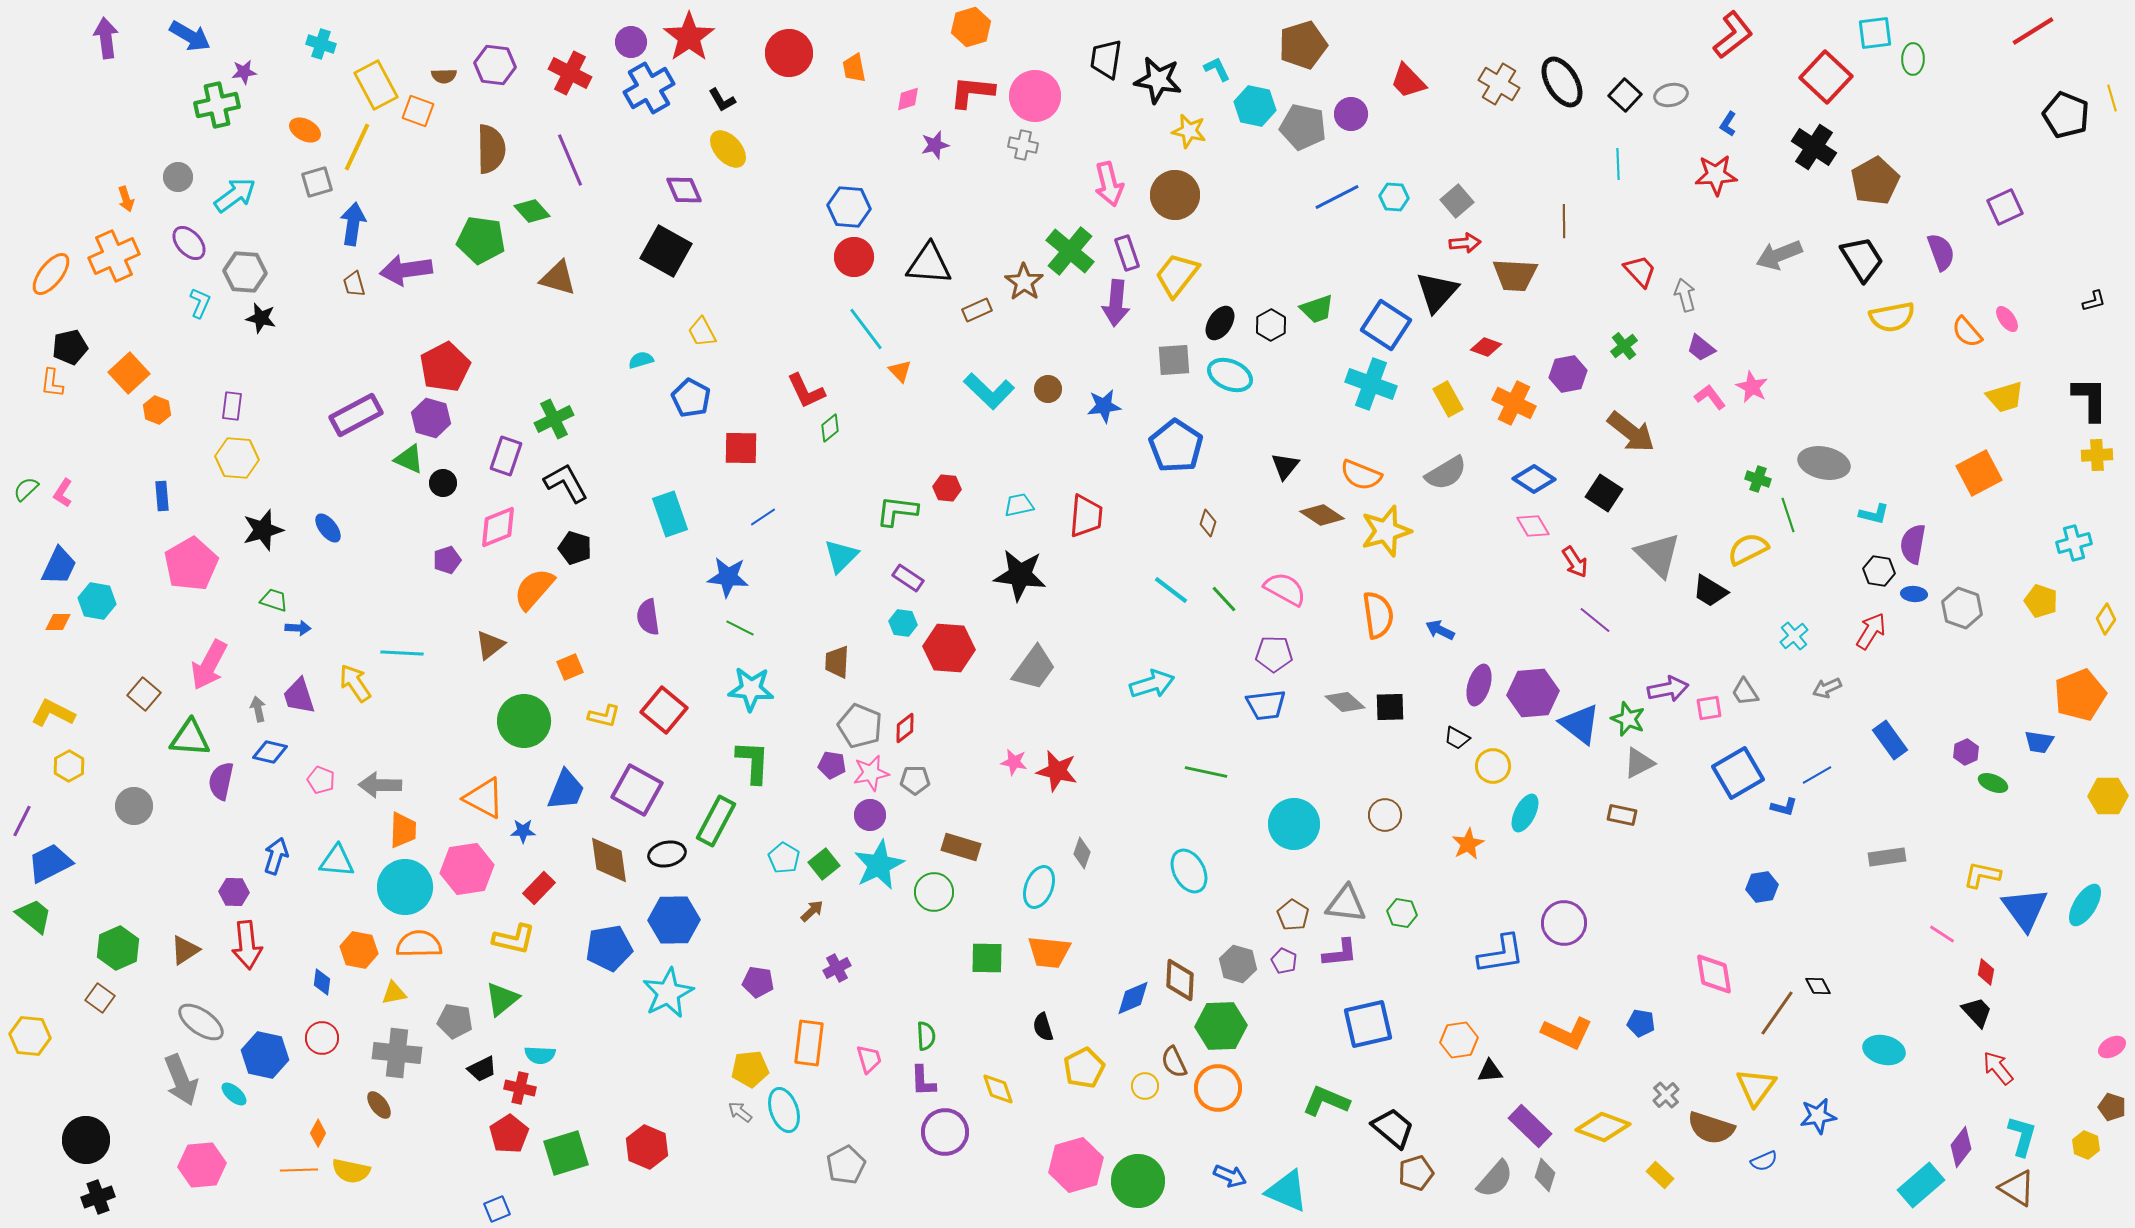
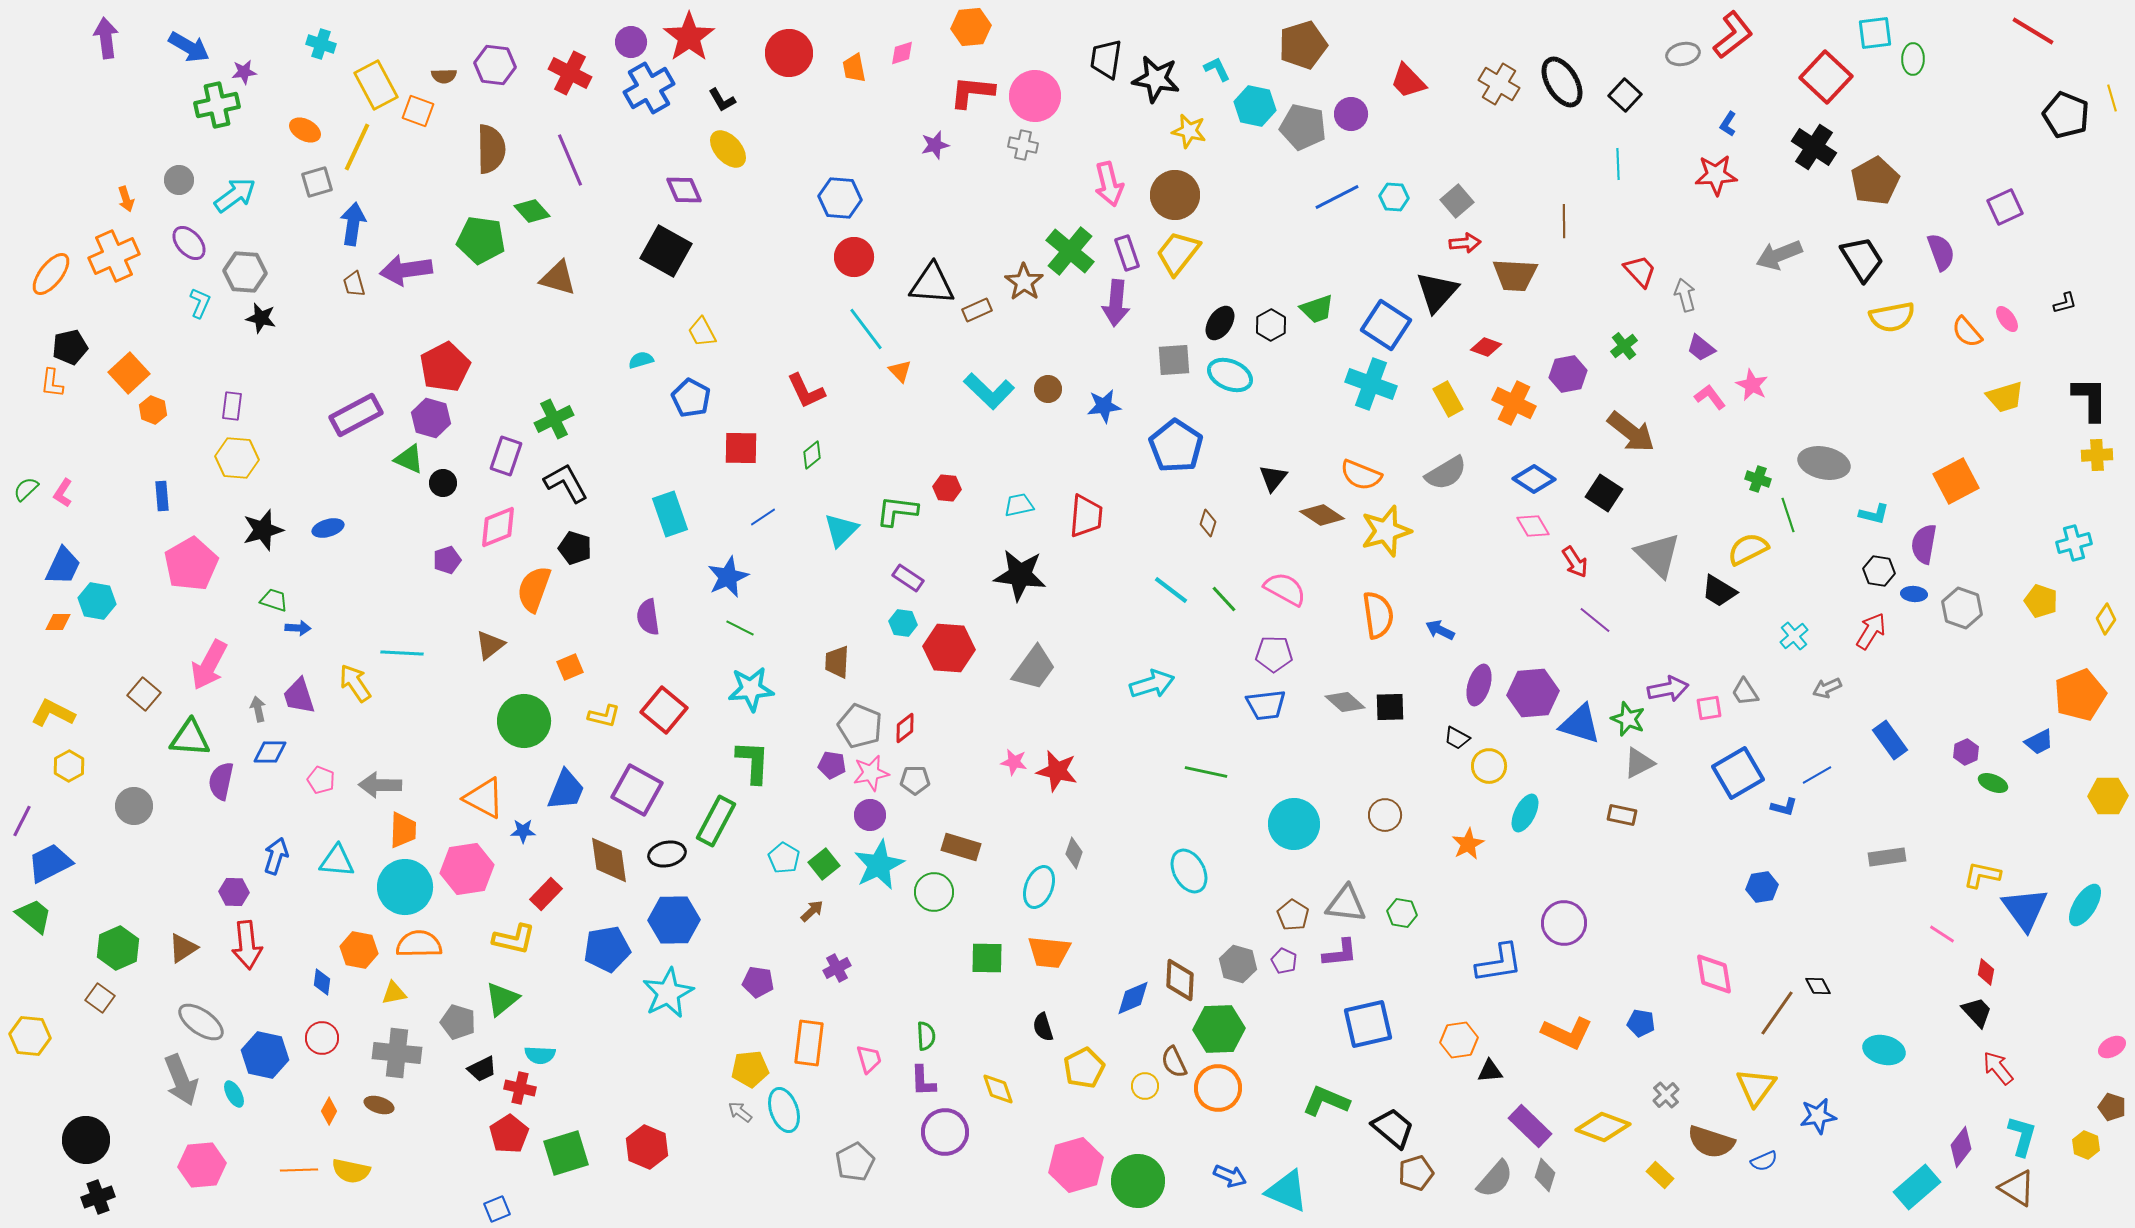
orange hexagon at (971, 27): rotated 12 degrees clockwise
red line at (2033, 31): rotated 63 degrees clockwise
blue arrow at (190, 36): moved 1 px left, 11 px down
black star at (1158, 80): moved 2 px left, 1 px up
gray ellipse at (1671, 95): moved 12 px right, 41 px up
pink diamond at (908, 99): moved 6 px left, 46 px up
gray circle at (178, 177): moved 1 px right, 3 px down
blue hexagon at (849, 207): moved 9 px left, 9 px up
black triangle at (929, 264): moved 3 px right, 20 px down
yellow trapezoid at (1177, 275): moved 1 px right, 22 px up
black L-shape at (2094, 301): moved 29 px left, 2 px down
pink star at (1752, 387): moved 2 px up
orange hexagon at (157, 410): moved 4 px left
green diamond at (830, 428): moved 18 px left, 27 px down
black triangle at (1285, 466): moved 12 px left, 12 px down
orange square at (1979, 473): moved 23 px left, 8 px down
blue ellipse at (328, 528): rotated 68 degrees counterclockwise
purple semicircle at (1913, 544): moved 11 px right
cyan triangle at (841, 556): moved 26 px up
blue trapezoid at (59, 566): moved 4 px right
blue star at (728, 577): rotated 30 degrees counterclockwise
orange semicircle at (534, 589): rotated 21 degrees counterclockwise
black trapezoid at (1710, 591): moved 9 px right
cyan star at (751, 689): rotated 9 degrees counterclockwise
blue triangle at (1580, 724): rotated 21 degrees counterclockwise
blue trapezoid at (2039, 742): rotated 36 degrees counterclockwise
blue diamond at (270, 752): rotated 12 degrees counterclockwise
yellow circle at (1493, 766): moved 4 px left
gray diamond at (1082, 853): moved 8 px left
red rectangle at (539, 888): moved 7 px right, 6 px down
blue pentagon at (609, 948): moved 2 px left, 1 px down
brown triangle at (185, 950): moved 2 px left, 2 px up
blue L-shape at (1501, 954): moved 2 px left, 9 px down
gray pentagon at (455, 1021): moved 3 px right, 1 px down; rotated 8 degrees clockwise
green hexagon at (1221, 1026): moved 2 px left, 3 px down
cyan ellipse at (234, 1094): rotated 20 degrees clockwise
brown ellipse at (379, 1105): rotated 36 degrees counterclockwise
brown semicircle at (1711, 1128): moved 14 px down
orange diamond at (318, 1133): moved 11 px right, 22 px up
gray pentagon at (846, 1165): moved 9 px right, 3 px up
cyan rectangle at (1921, 1185): moved 4 px left, 2 px down
